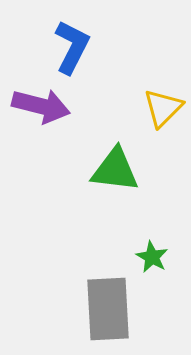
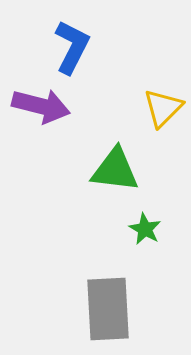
green star: moved 7 px left, 28 px up
